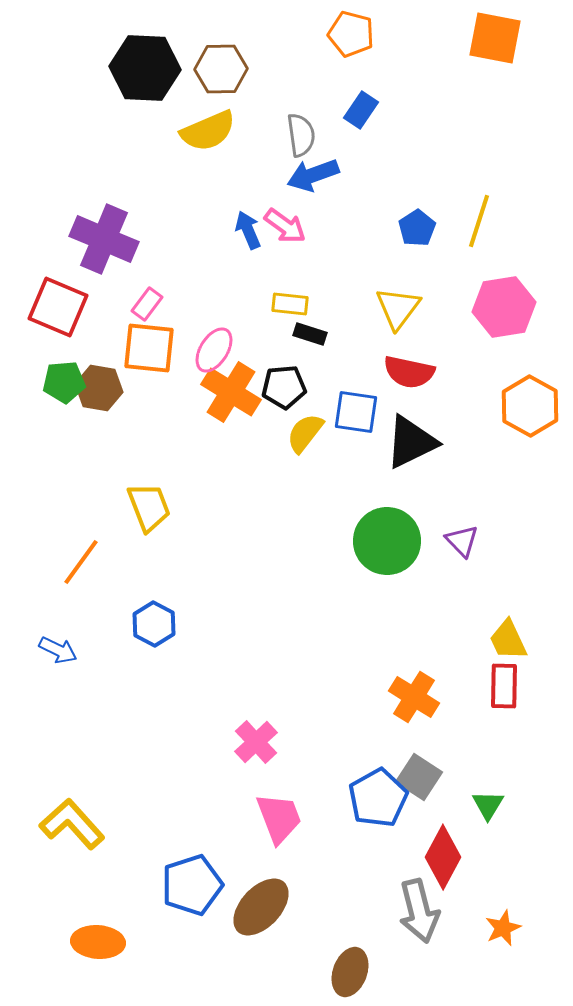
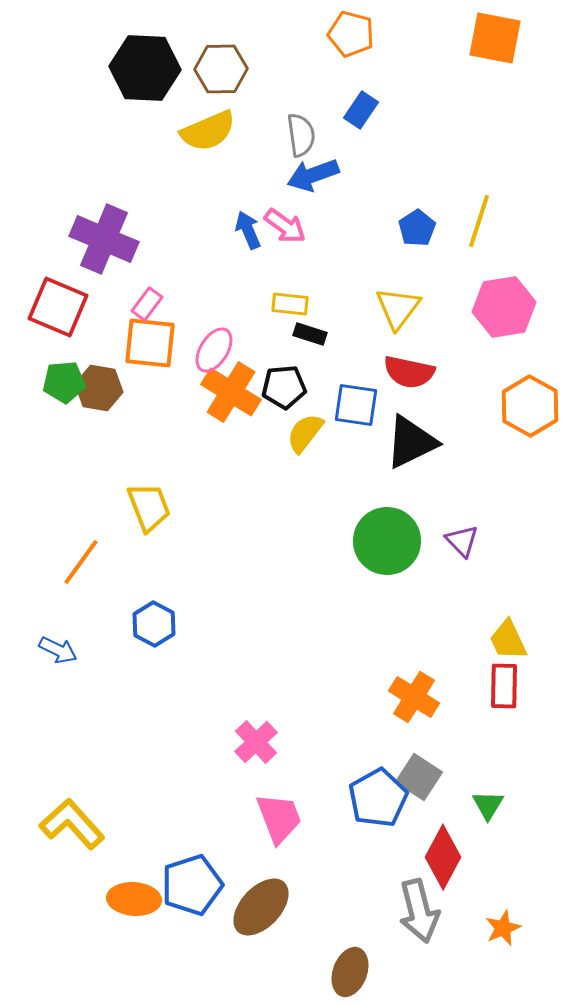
orange square at (149, 348): moved 1 px right, 5 px up
blue square at (356, 412): moved 7 px up
orange ellipse at (98, 942): moved 36 px right, 43 px up
